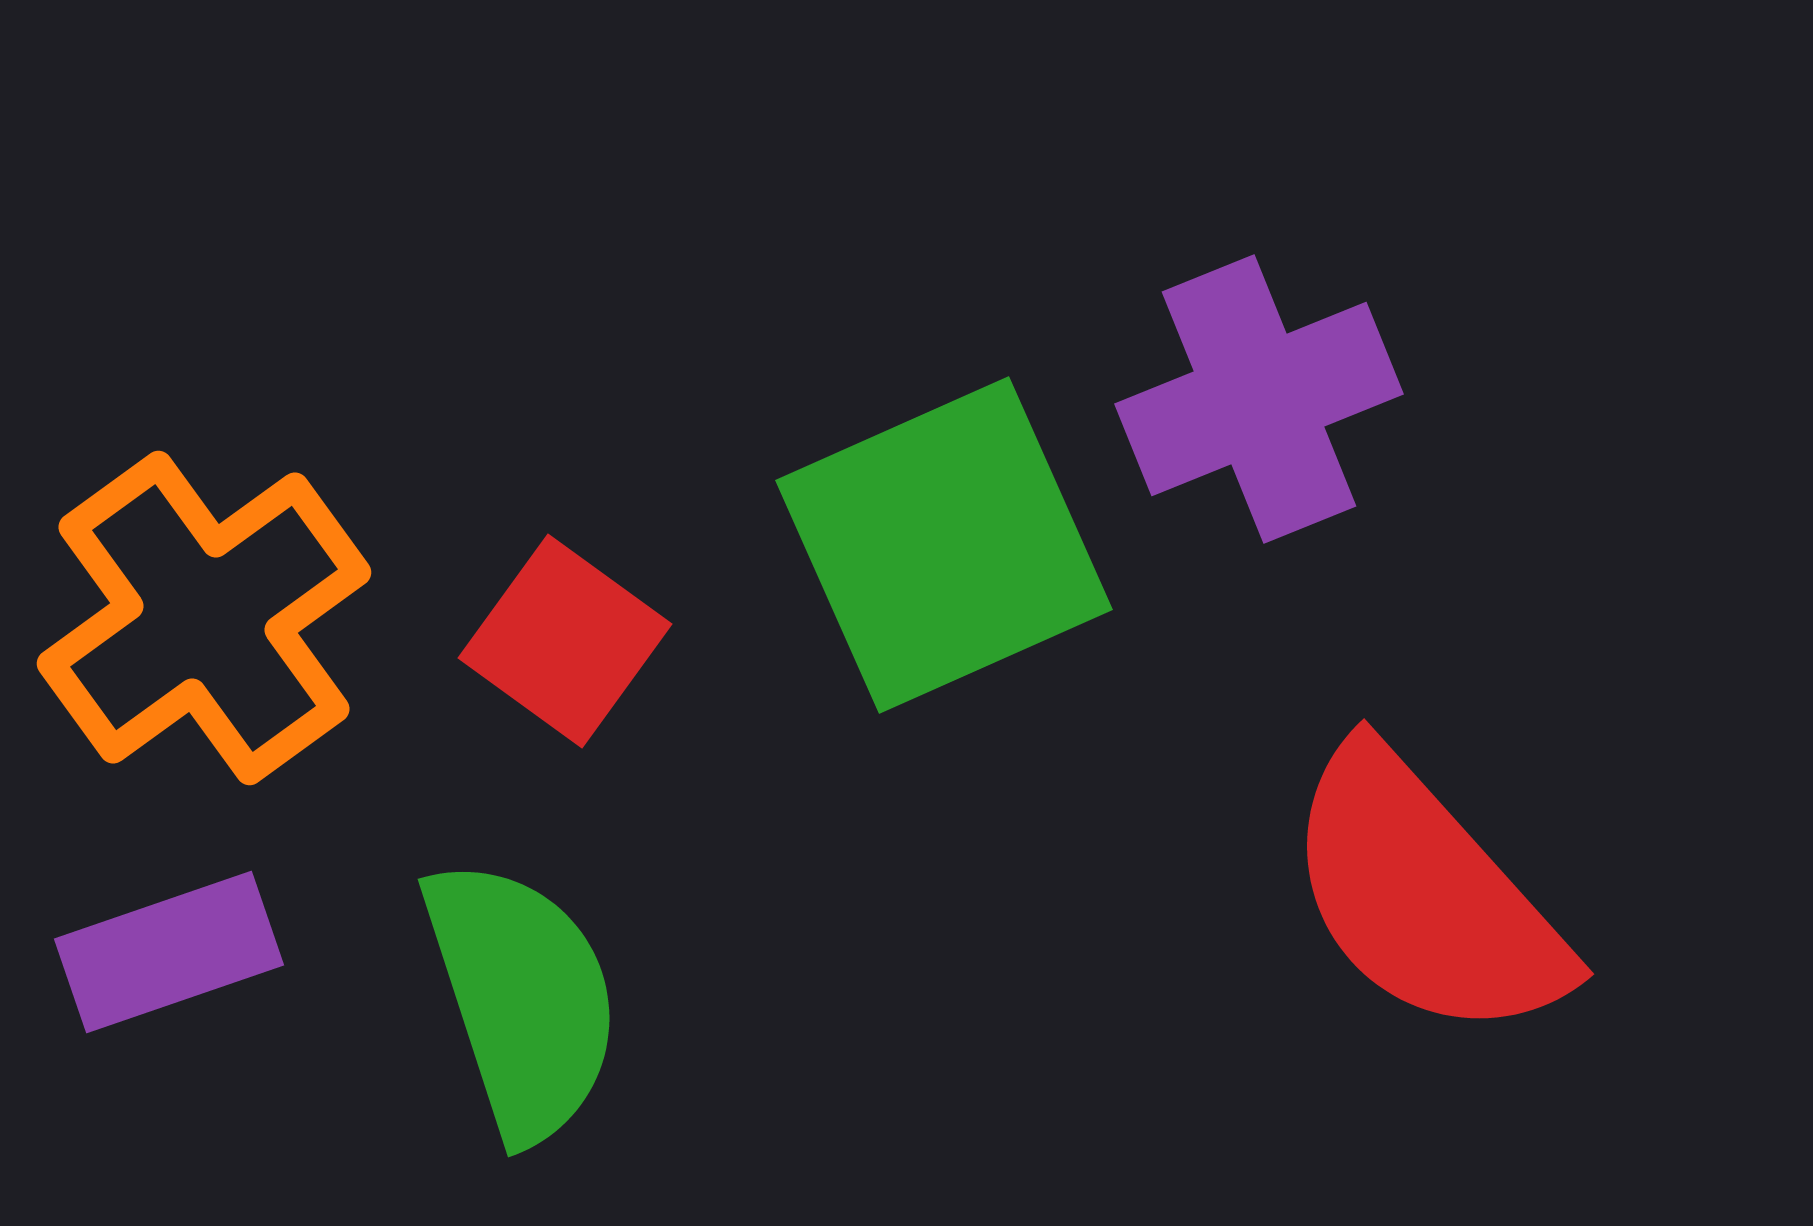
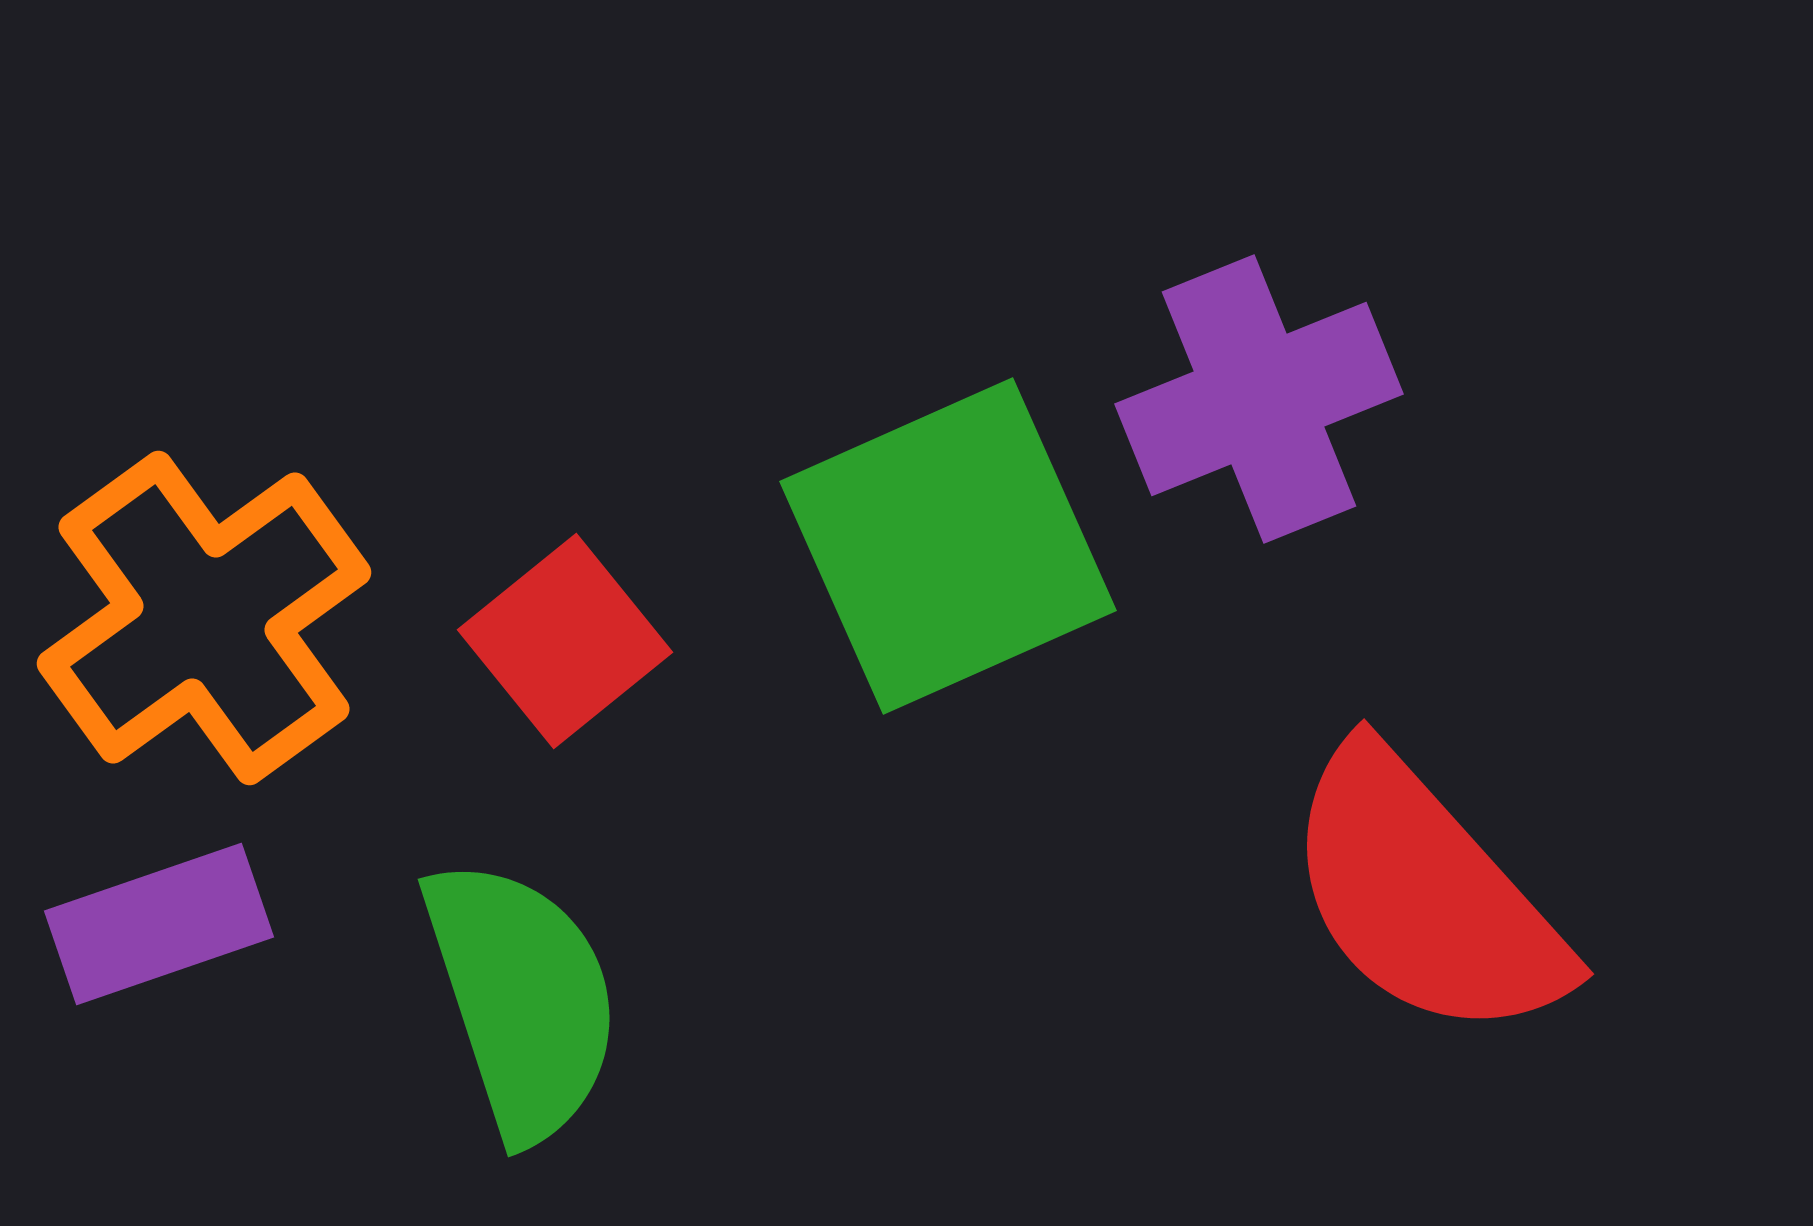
green square: moved 4 px right, 1 px down
red square: rotated 15 degrees clockwise
purple rectangle: moved 10 px left, 28 px up
